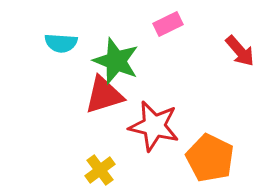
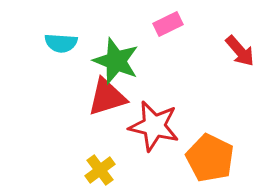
red triangle: moved 3 px right, 2 px down
